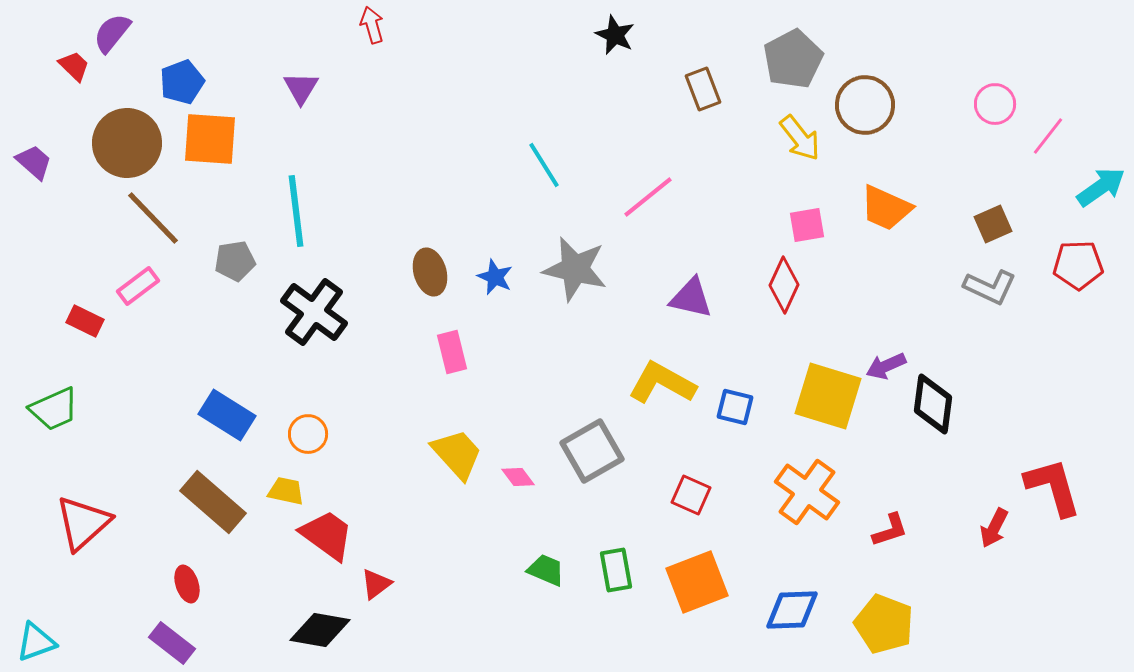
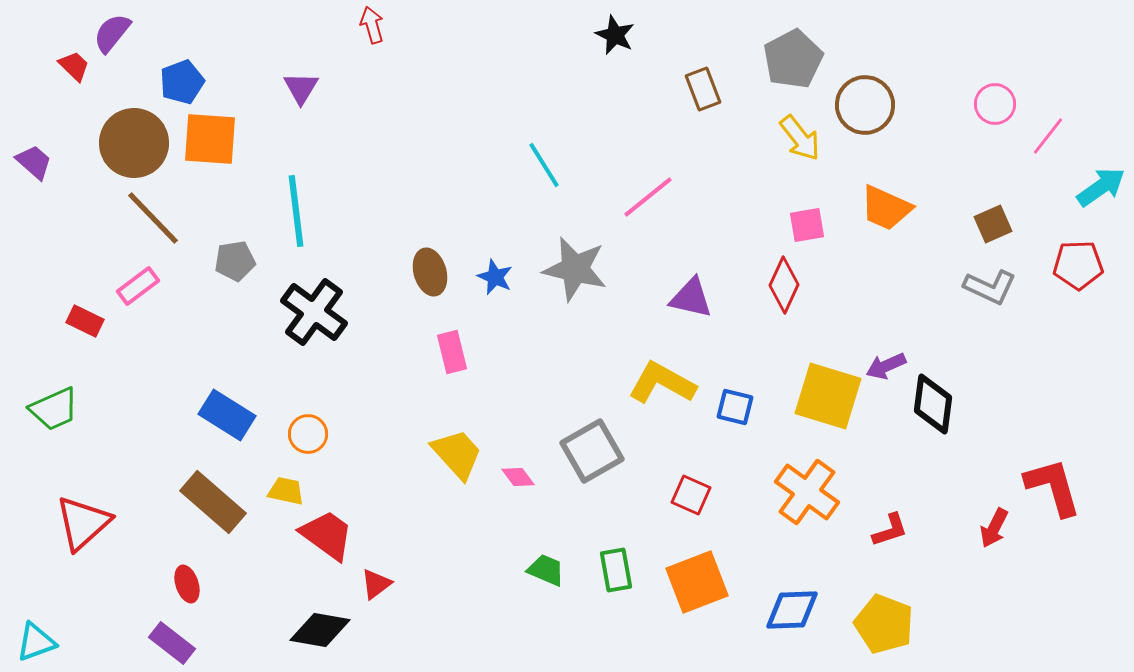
brown circle at (127, 143): moved 7 px right
